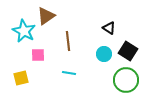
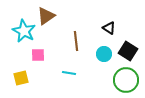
brown line: moved 8 px right
